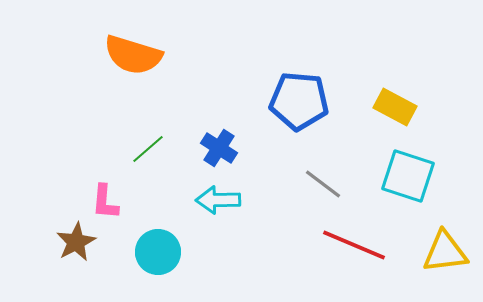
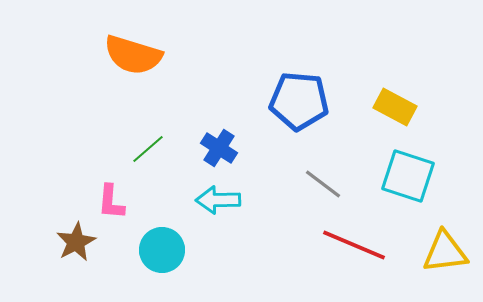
pink L-shape: moved 6 px right
cyan circle: moved 4 px right, 2 px up
